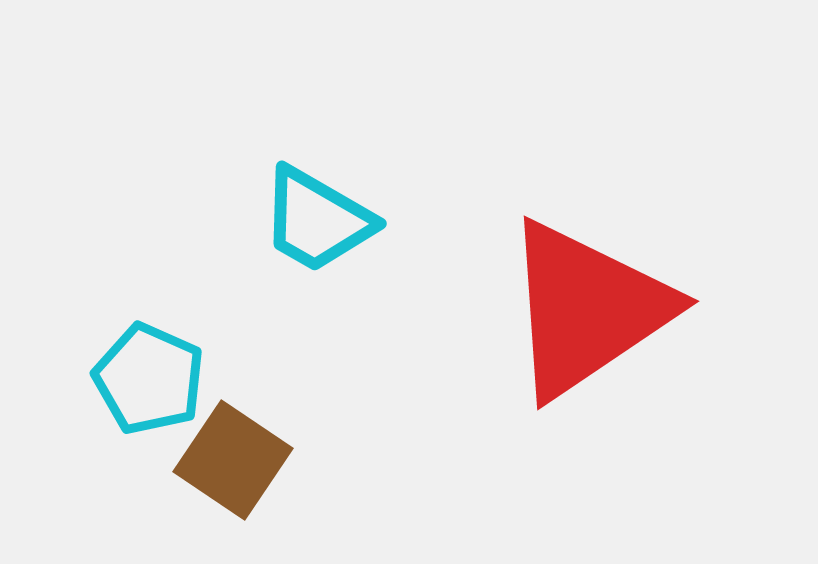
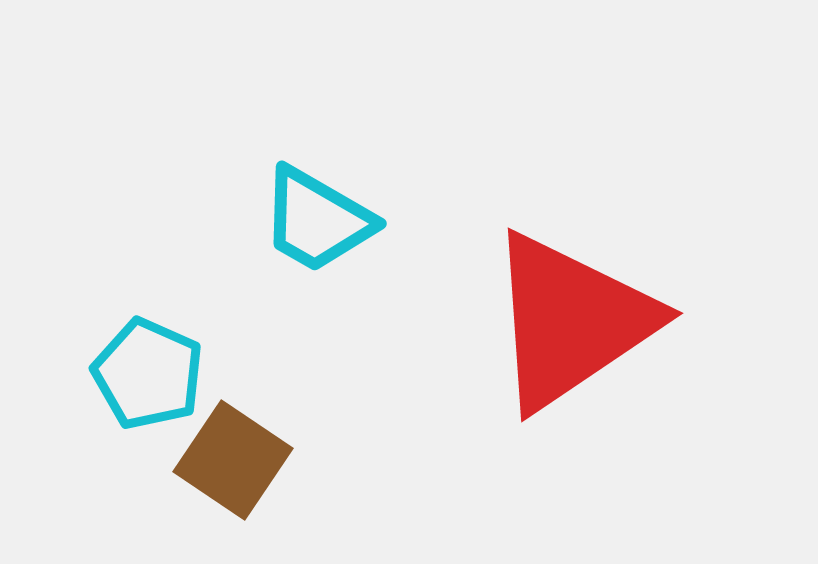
red triangle: moved 16 px left, 12 px down
cyan pentagon: moved 1 px left, 5 px up
